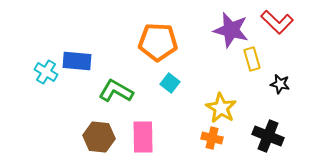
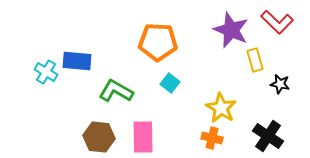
purple star: rotated 9 degrees clockwise
yellow rectangle: moved 3 px right, 1 px down
black cross: rotated 12 degrees clockwise
